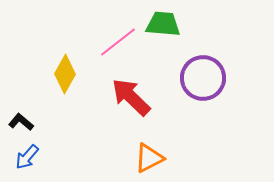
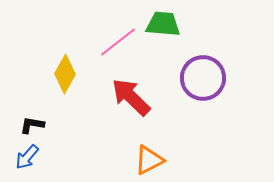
black L-shape: moved 11 px right, 3 px down; rotated 30 degrees counterclockwise
orange triangle: moved 2 px down
